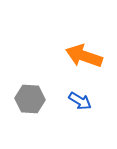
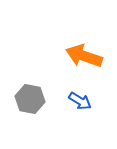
gray hexagon: rotated 8 degrees clockwise
